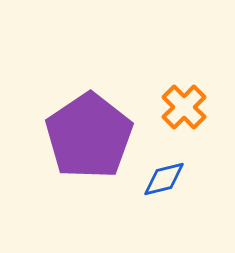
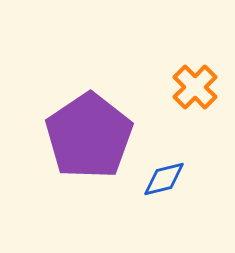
orange cross: moved 11 px right, 20 px up
